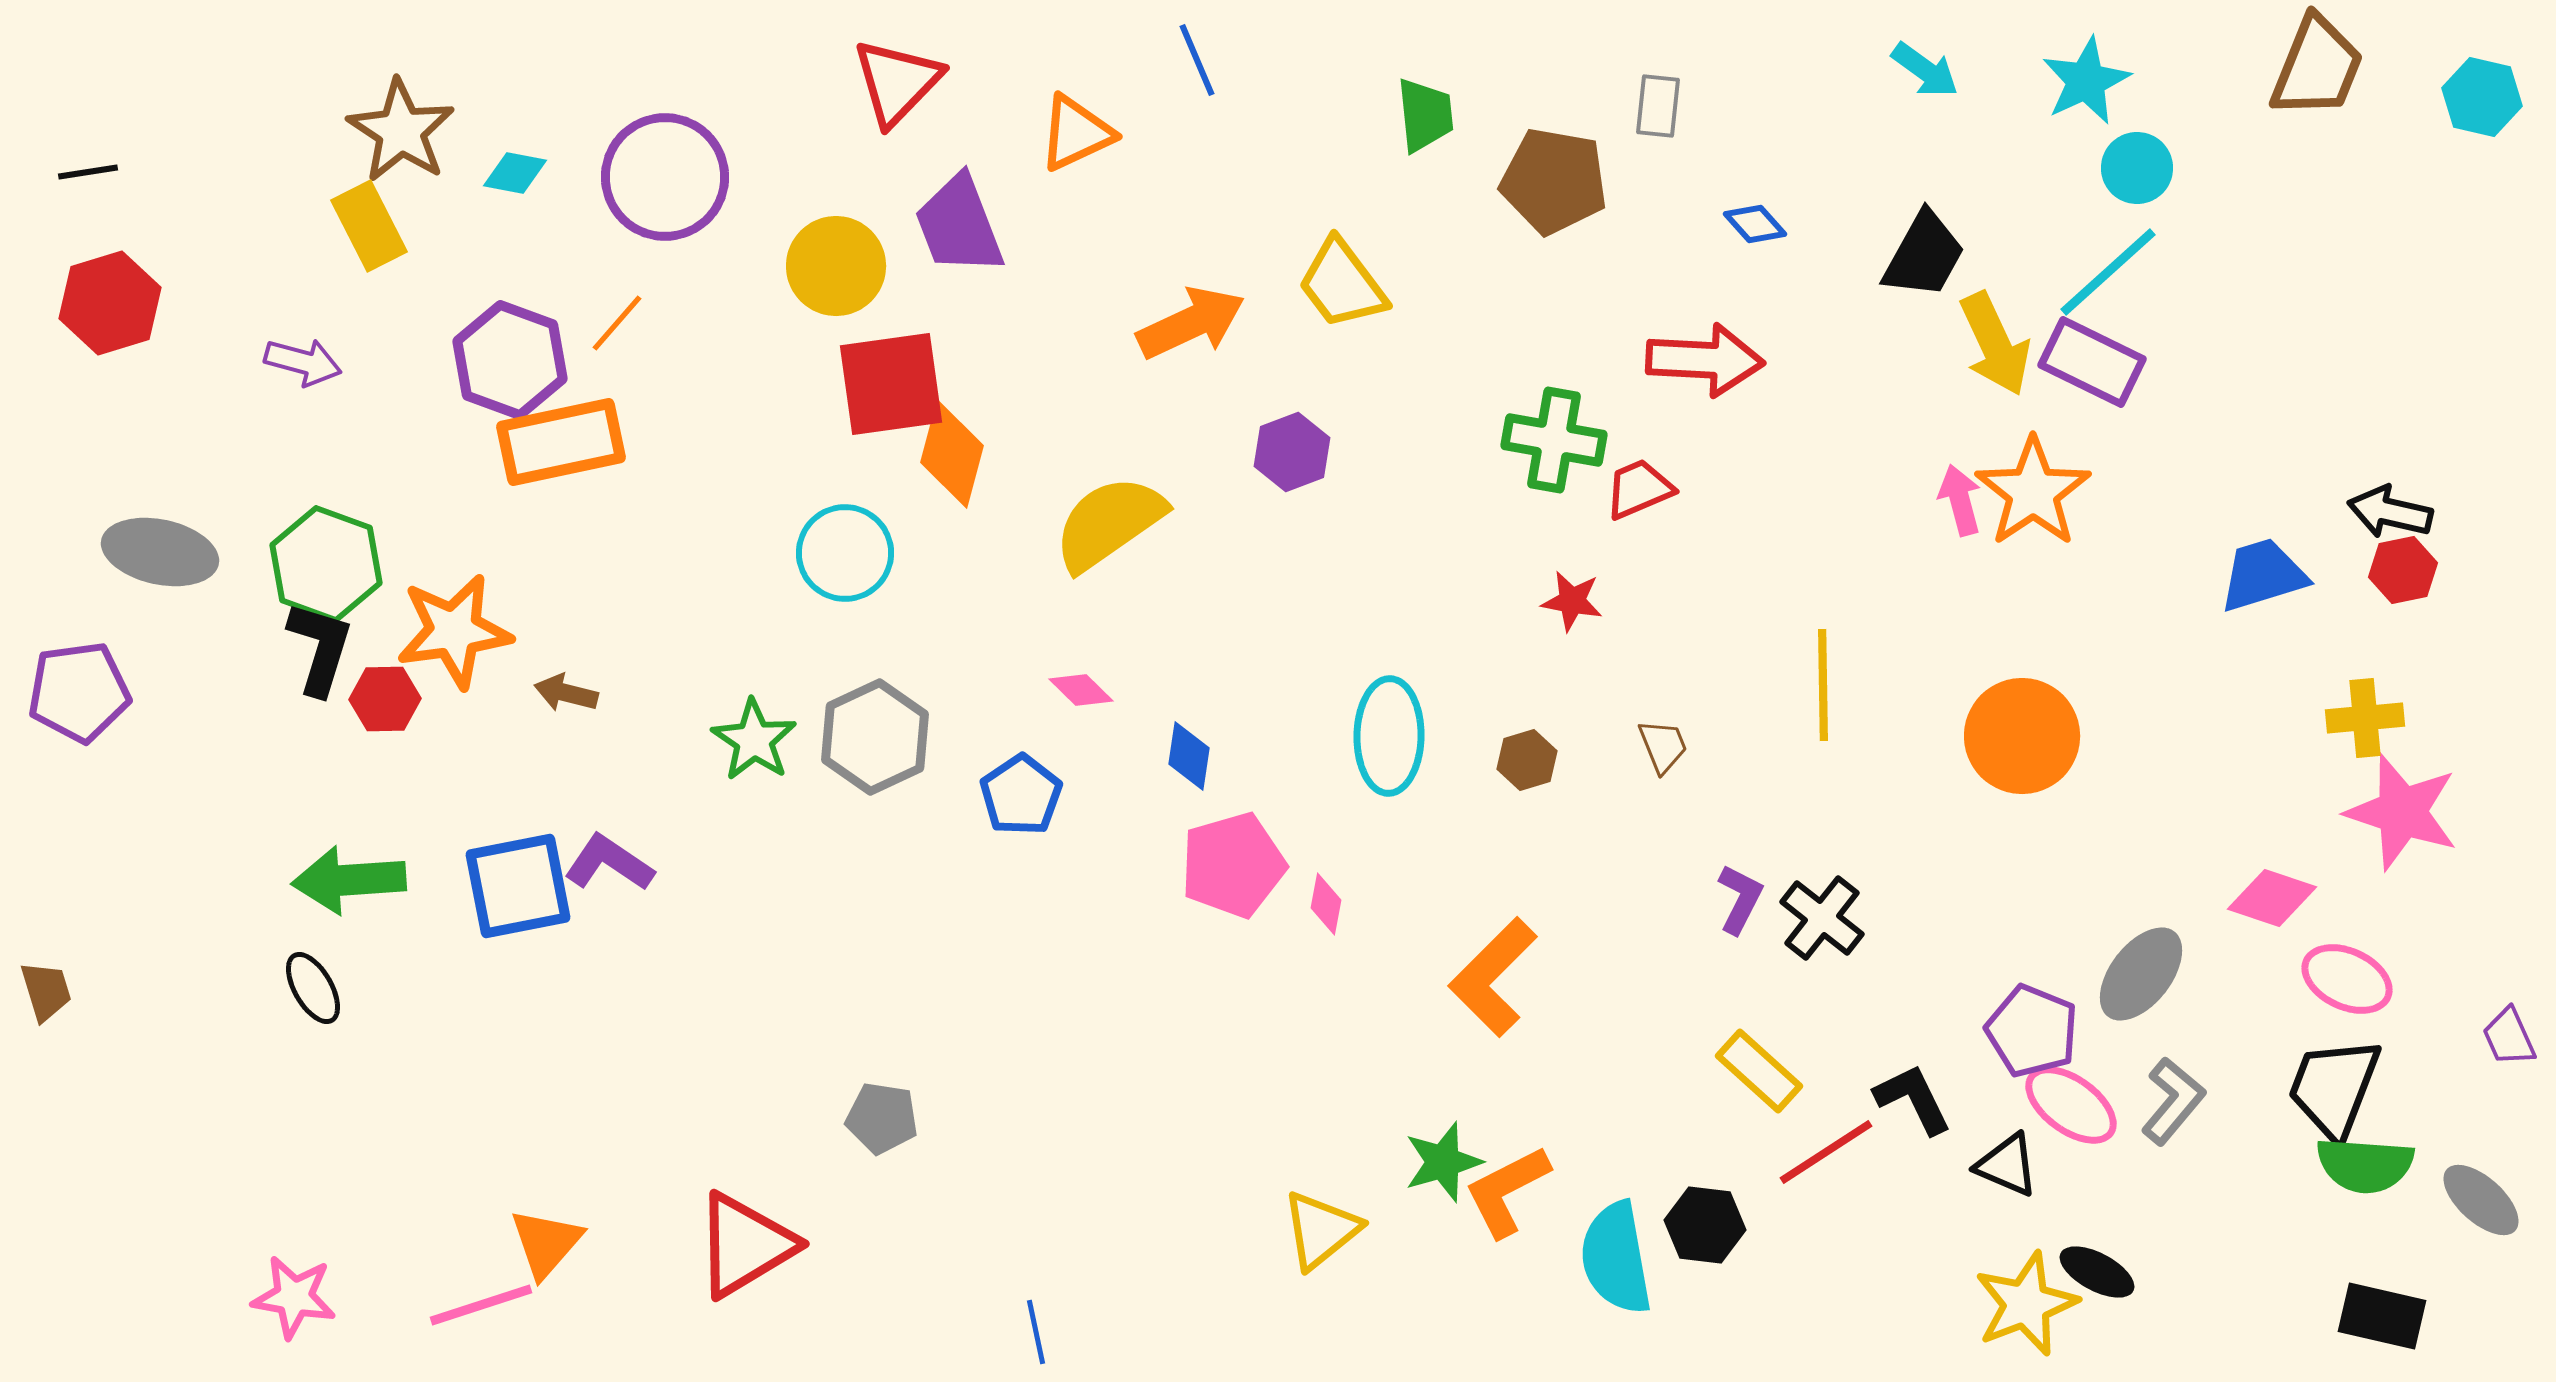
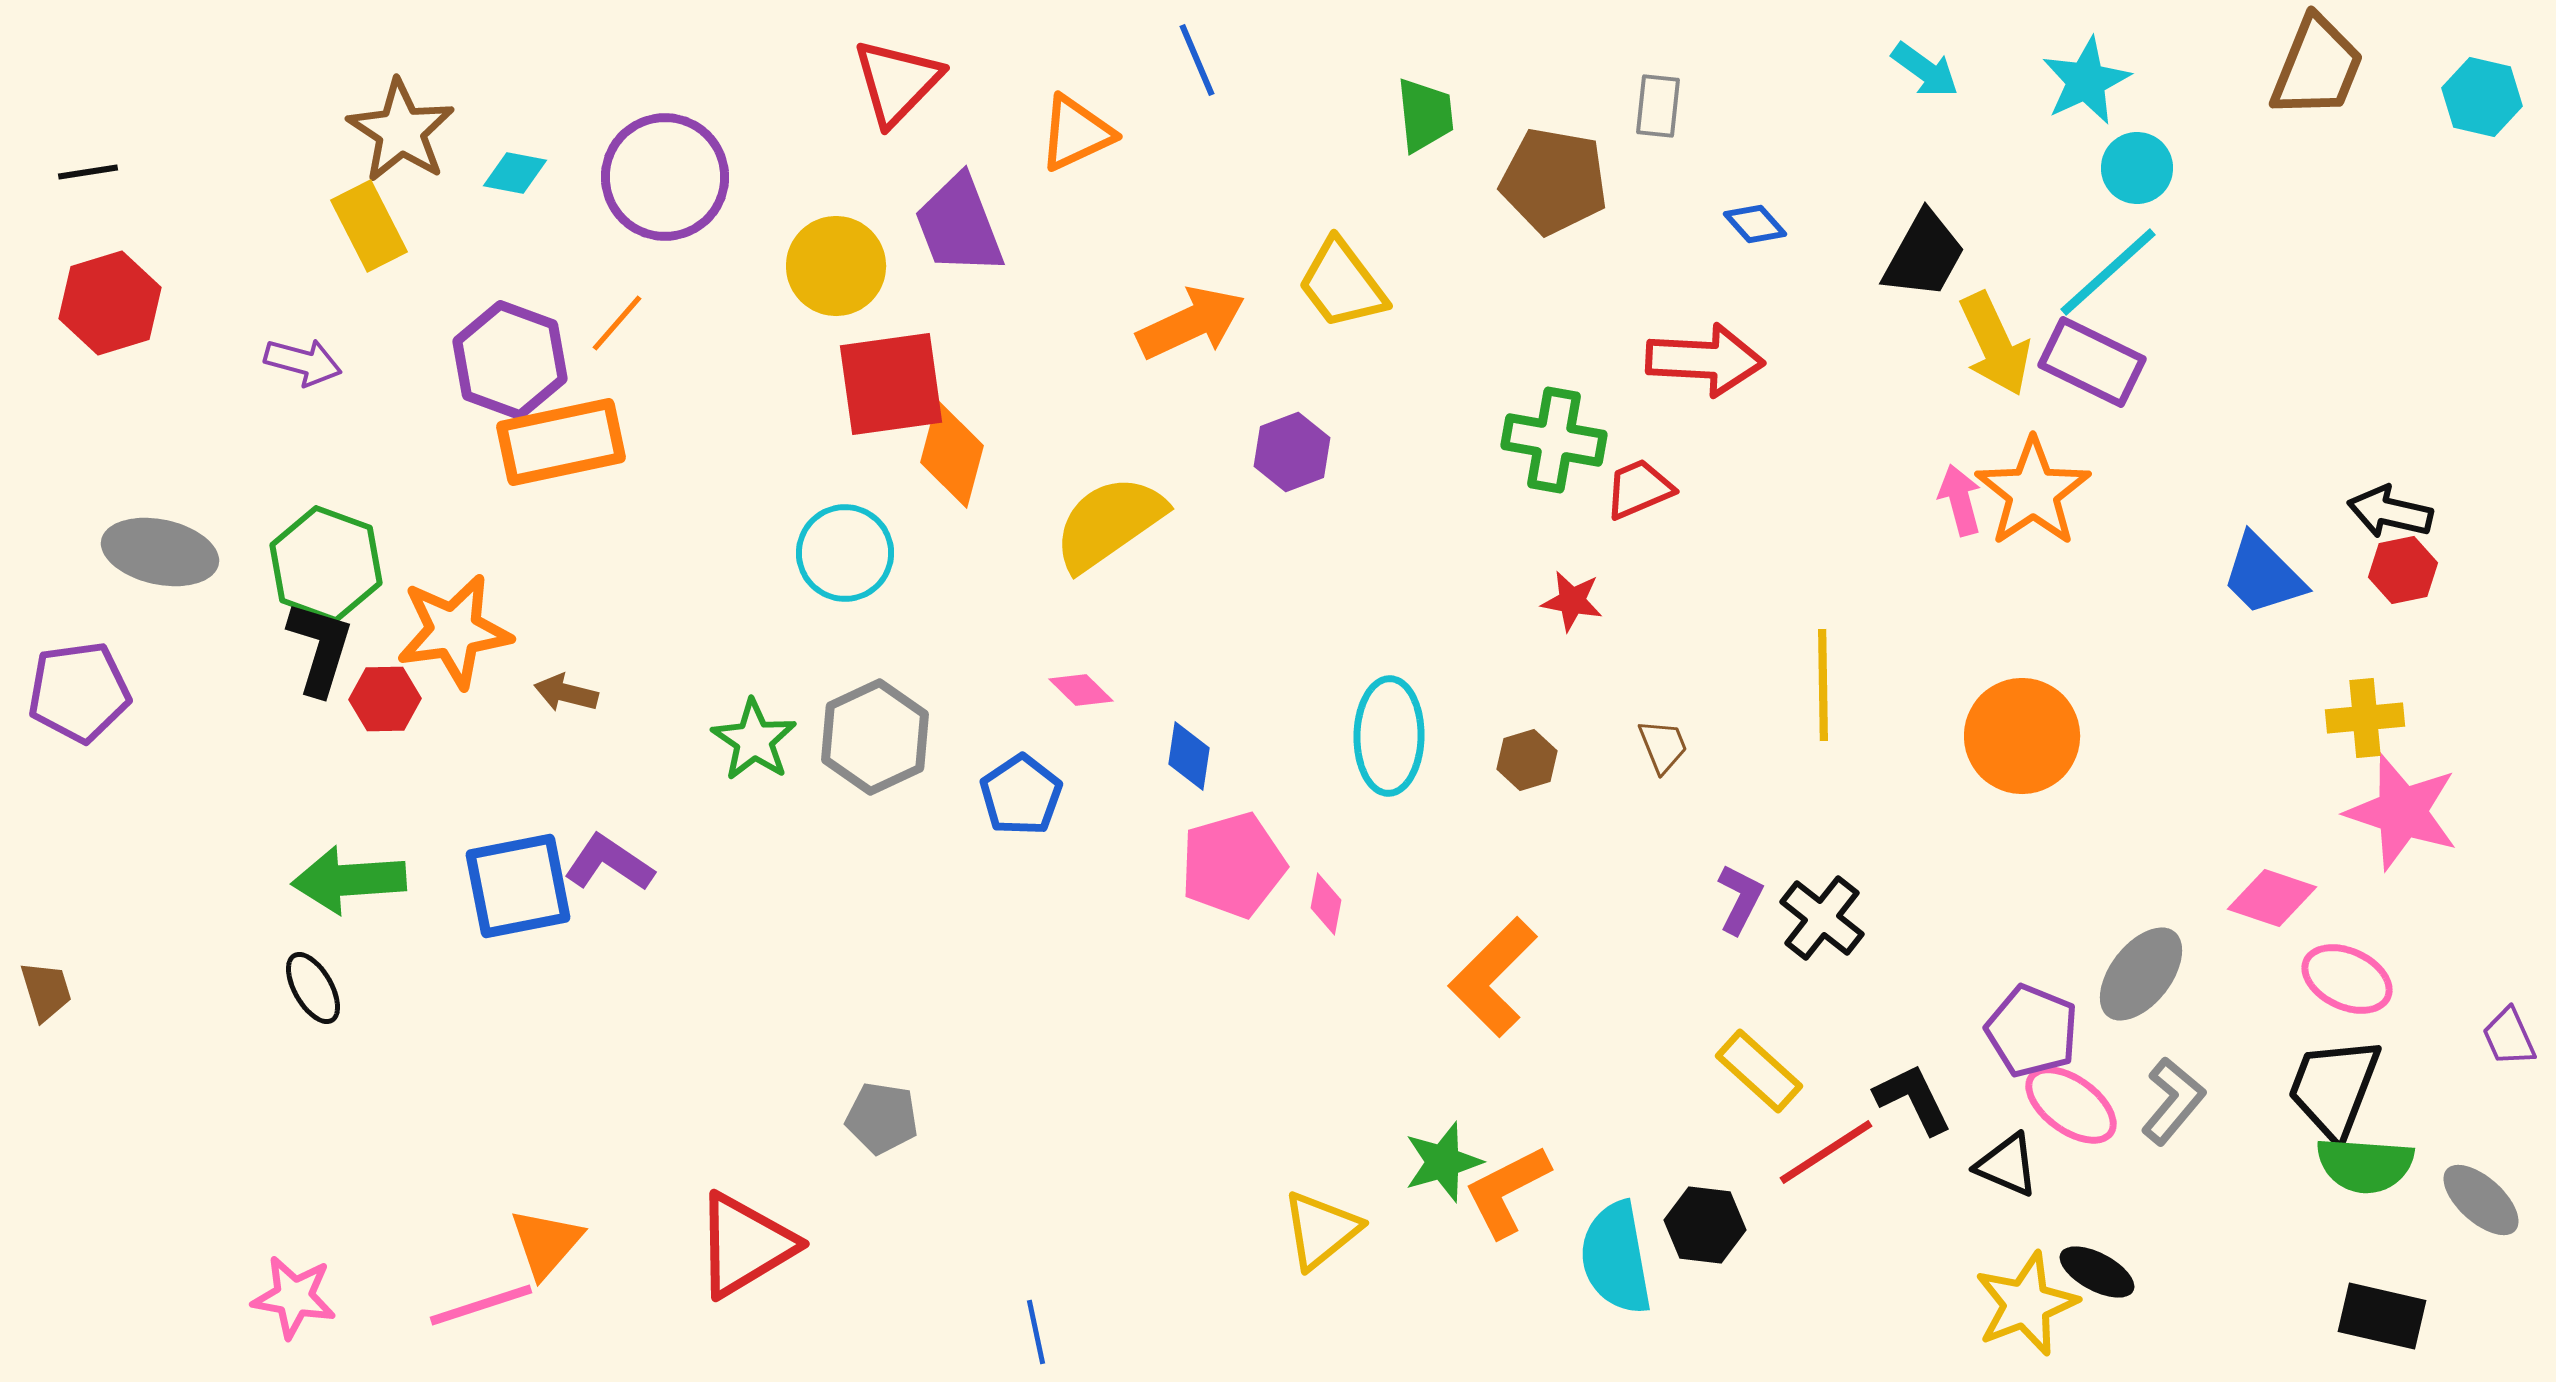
blue trapezoid at (2263, 575): rotated 118 degrees counterclockwise
